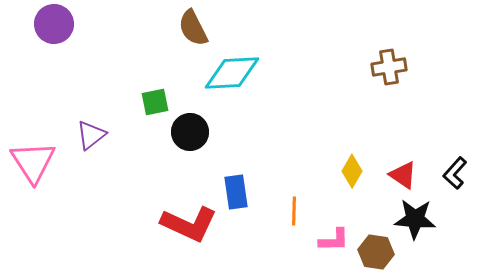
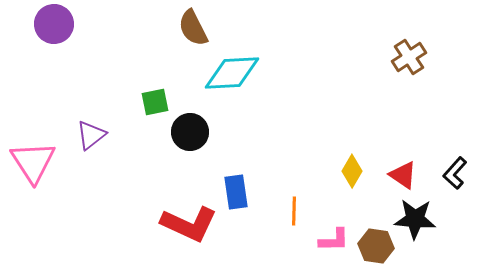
brown cross: moved 20 px right, 10 px up; rotated 24 degrees counterclockwise
brown hexagon: moved 6 px up
